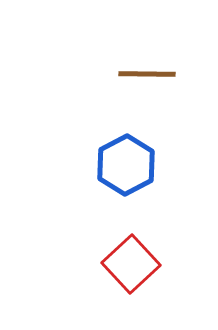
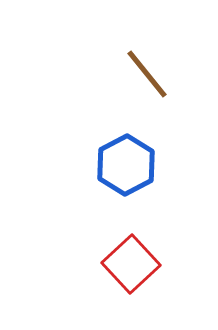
brown line: rotated 50 degrees clockwise
